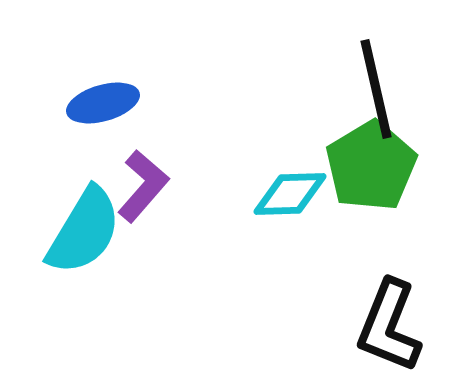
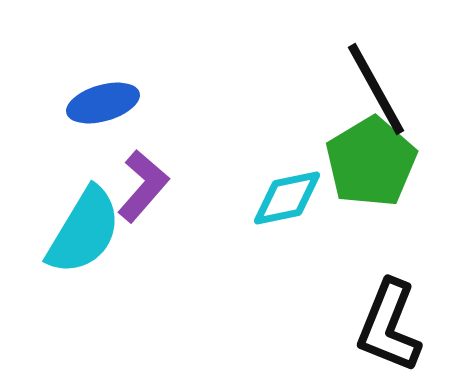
black line: rotated 16 degrees counterclockwise
green pentagon: moved 4 px up
cyan diamond: moved 3 px left, 4 px down; rotated 10 degrees counterclockwise
